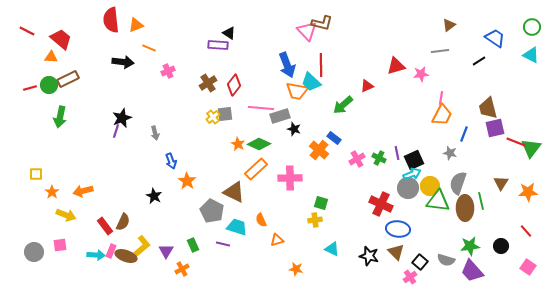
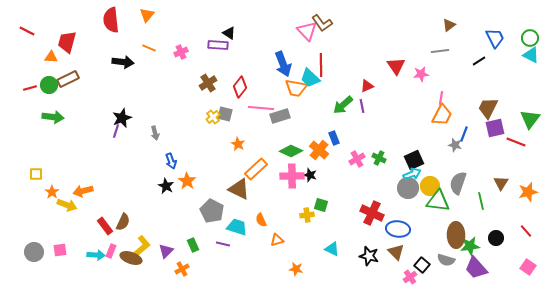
brown L-shape at (322, 23): rotated 40 degrees clockwise
orange triangle at (136, 25): moved 11 px right, 10 px up; rotated 28 degrees counterclockwise
green circle at (532, 27): moved 2 px left, 11 px down
blue trapezoid at (495, 38): rotated 30 degrees clockwise
red trapezoid at (61, 39): moved 6 px right, 3 px down; rotated 115 degrees counterclockwise
blue arrow at (287, 65): moved 4 px left, 1 px up
red triangle at (396, 66): rotated 48 degrees counterclockwise
pink cross at (168, 71): moved 13 px right, 19 px up
cyan trapezoid at (311, 82): moved 1 px left, 4 px up
red diamond at (234, 85): moved 6 px right, 2 px down
orange trapezoid at (297, 91): moved 1 px left, 3 px up
brown trapezoid at (488, 108): rotated 40 degrees clockwise
gray square at (225, 114): rotated 21 degrees clockwise
green arrow at (60, 117): moved 7 px left; rotated 95 degrees counterclockwise
black star at (294, 129): moved 16 px right, 46 px down
blue rectangle at (334, 138): rotated 32 degrees clockwise
green diamond at (259, 144): moved 32 px right, 7 px down
green triangle at (531, 148): moved 1 px left, 29 px up
purple line at (397, 153): moved 35 px left, 47 px up
gray star at (450, 153): moved 5 px right, 8 px up
pink cross at (290, 178): moved 2 px right, 2 px up
brown triangle at (234, 192): moved 5 px right, 3 px up
orange star at (528, 192): rotated 12 degrees counterclockwise
black star at (154, 196): moved 12 px right, 10 px up
green square at (321, 203): moved 2 px down
red cross at (381, 204): moved 9 px left, 9 px down
brown ellipse at (465, 208): moved 9 px left, 27 px down
yellow arrow at (66, 215): moved 1 px right, 10 px up
yellow cross at (315, 220): moved 8 px left, 5 px up
pink square at (60, 245): moved 5 px down
black circle at (501, 246): moved 5 px left, 8 px up
purple triangle at (166, 251): rotated 14 degrees clockwise
brown ellipse at (126, 256): moved 5 px right, 2 px down
black square at (420, 262): moved 2 px right, 3 px down
purple trapezoid at (472, 271): moved 4 px right, 3 px up
